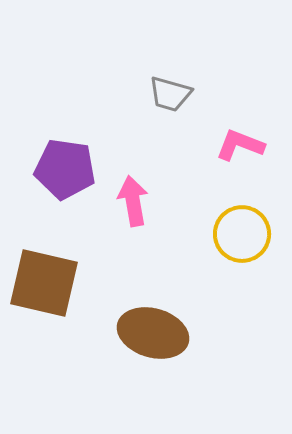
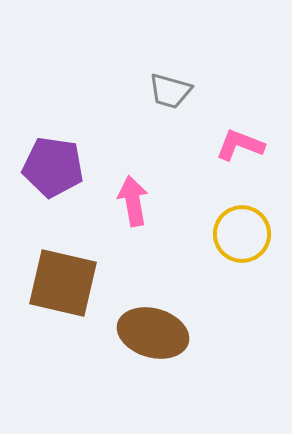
gray trapezoid: moved 3 px up
purple pentagon: moved 12 px left, 2 px up
brown square: moved 19 px right
